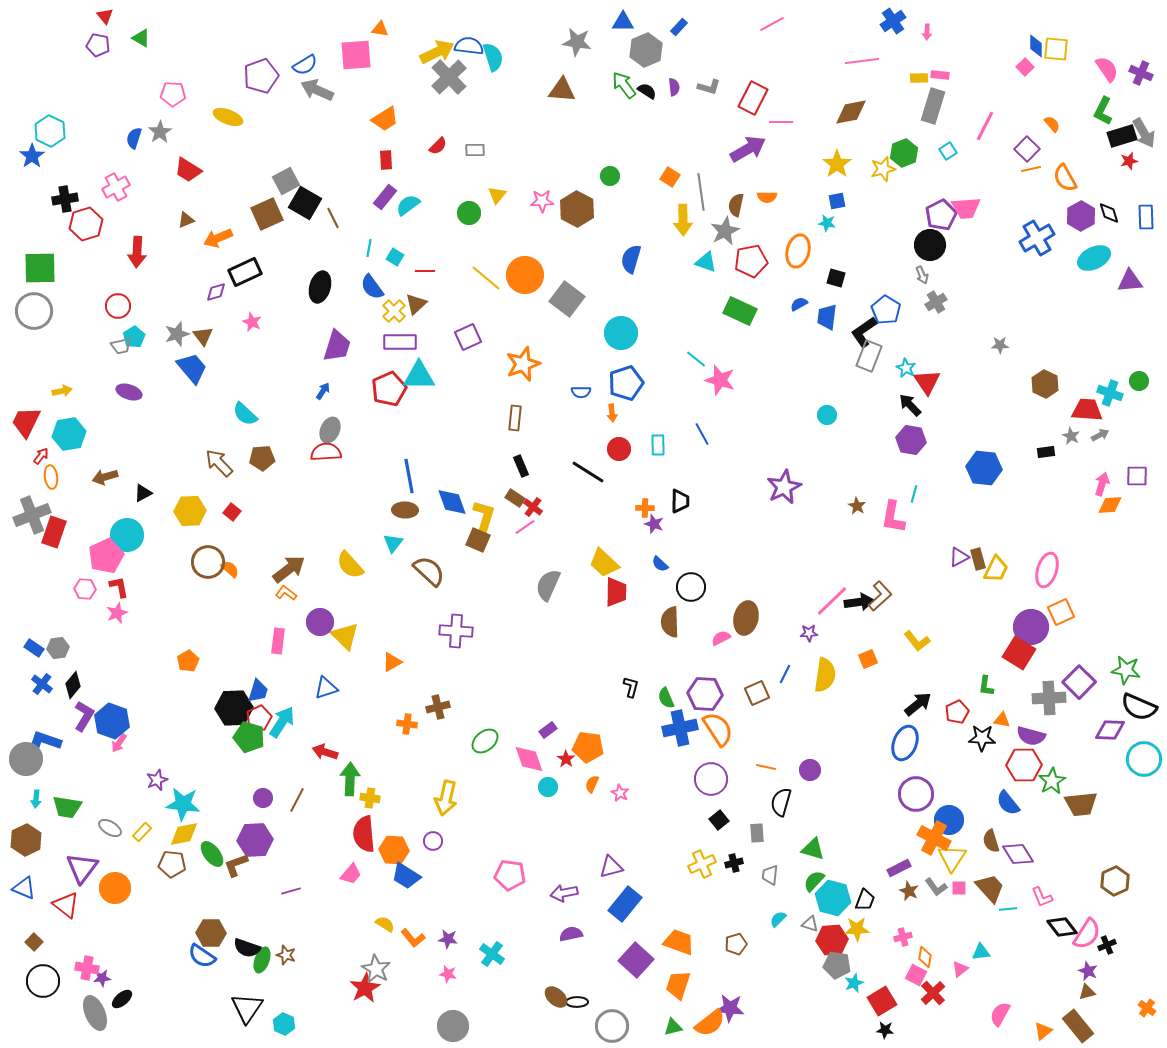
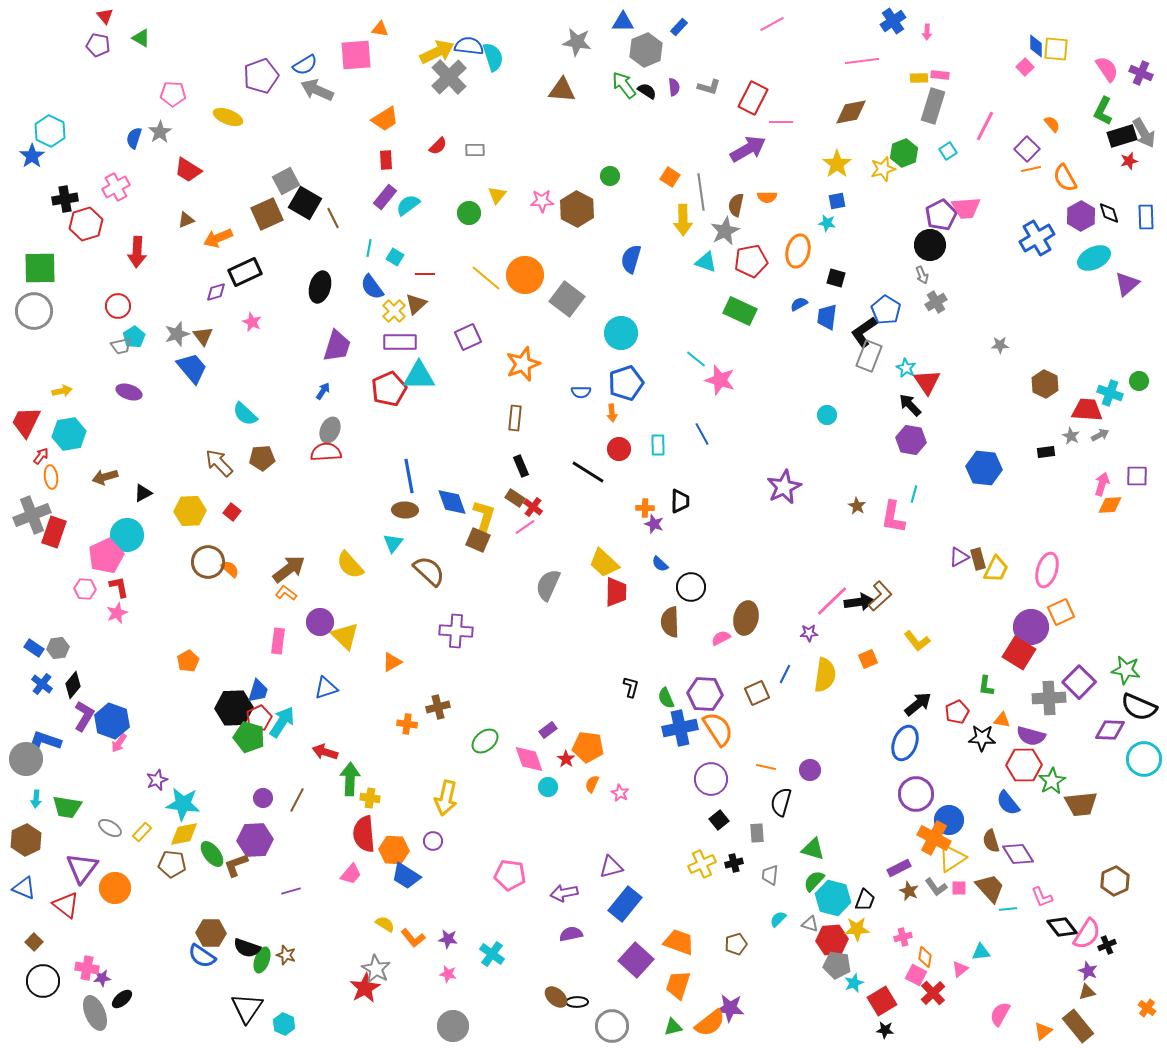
red line at (425, 271): moved 3 px down
purple triangle at (1130, 281): moved 3 px left, 3 px down; rotated 36 degrees counterclockwise
yellow triangle at (952, 858): rotated 24 degrees clockwise
